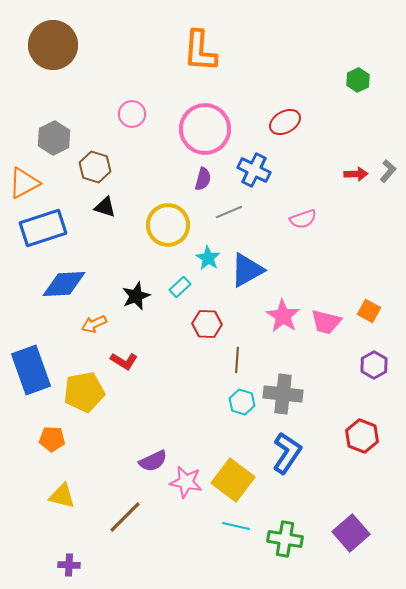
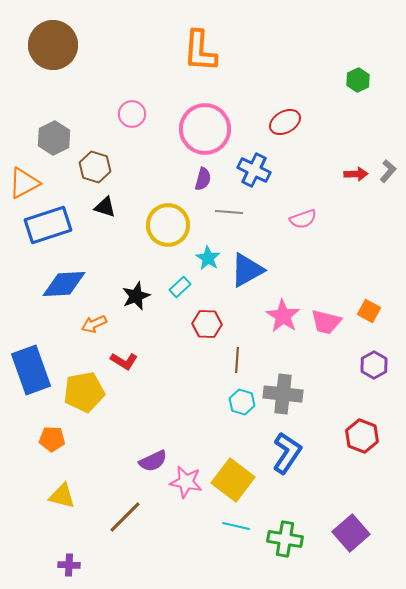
gray line at (229, 212): rotated 28 degrees clockwise
blue rectangle at (43, 228): moved 5 px right, 3 px up
